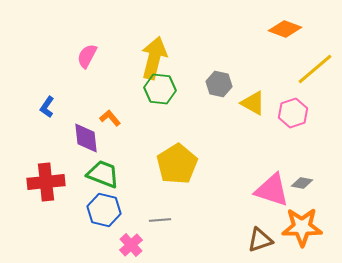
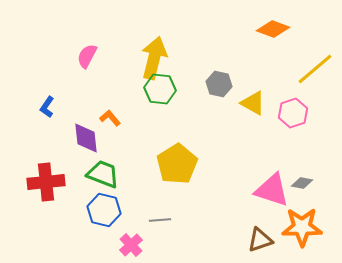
orange diamond: moved 12 px left
